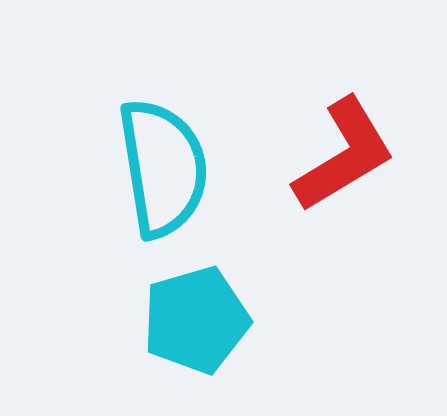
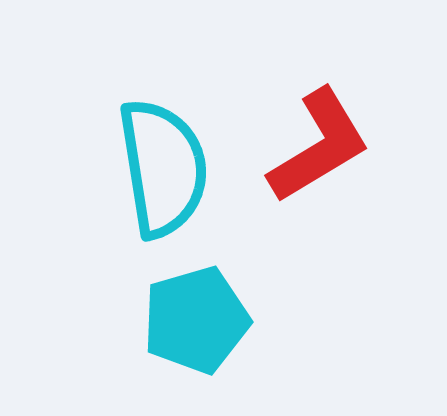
red L-shape: moved 25 px left, 9 px up
